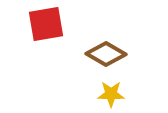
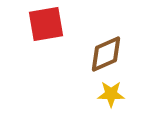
brown diamond: rotated 54 degrees counterclockwise
